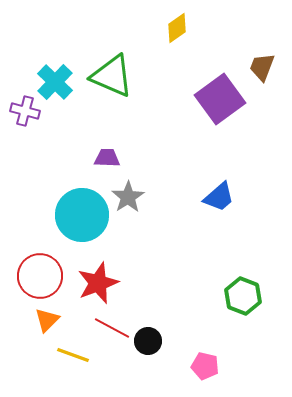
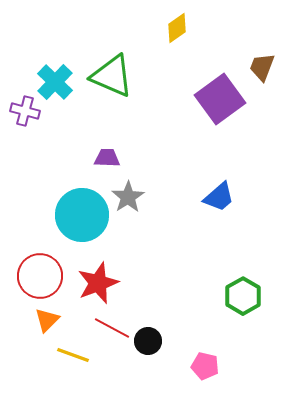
green hexagon: rotated 9 degrees clockwise
